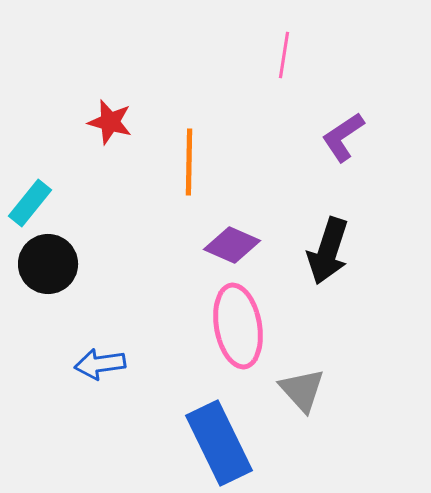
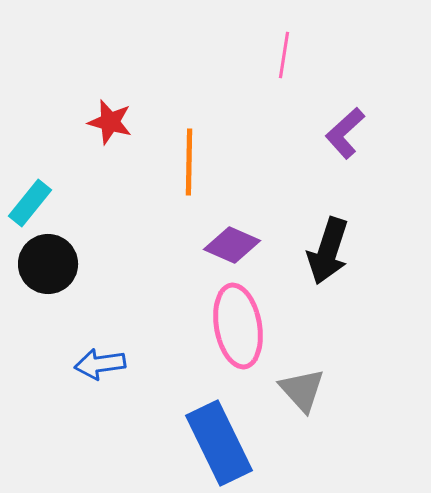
purple L-shape: moved 2 px right, 4 px up; rotated 8 degrees counterclockwise
